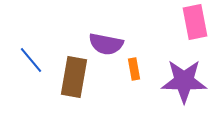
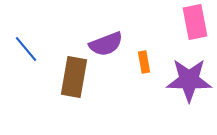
purple semicircle: rotated 32 degrees counterclockwise
blue line: moved 5 px left, 11 px up
orange rectangle: moved 10 px right, 7 px up
purple star: moved 5 px right, 1 px up
